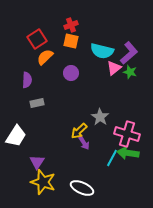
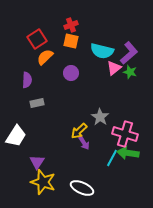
pink cross: moved 2 px left
